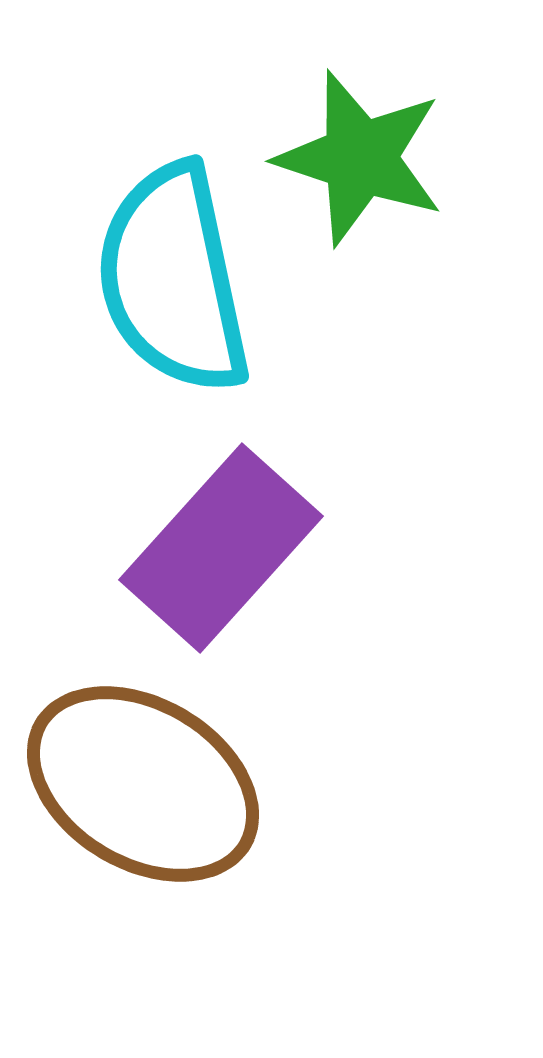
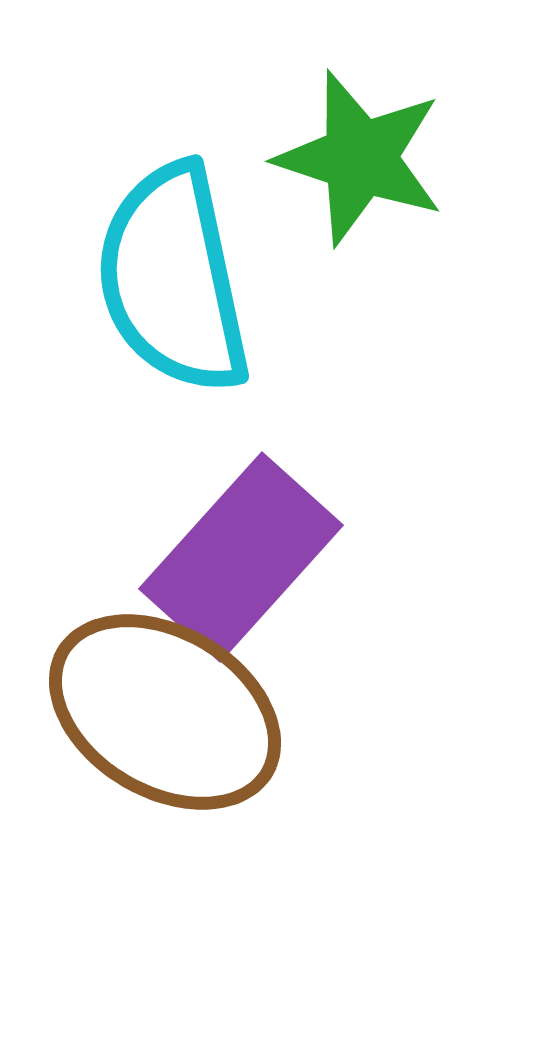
purple rectangle: moved 20 px right, 9 px down
brown ellipse: moved 22 px right, 72 px up
